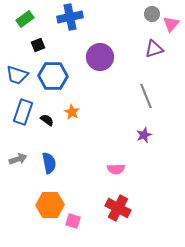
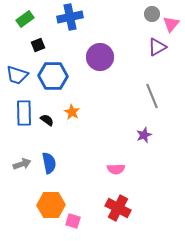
purple triangle: moved 3 px right, 2 px up; rotated 12 degrees counterclockwise
gray line: moved 6 px right
blue rectangle: moved 1 px right, 1 px down; rotated 20 degrees counterclockwise
gray arrow: moved 4 px right, 5 px down
orange hexagon: moved 1 px right
